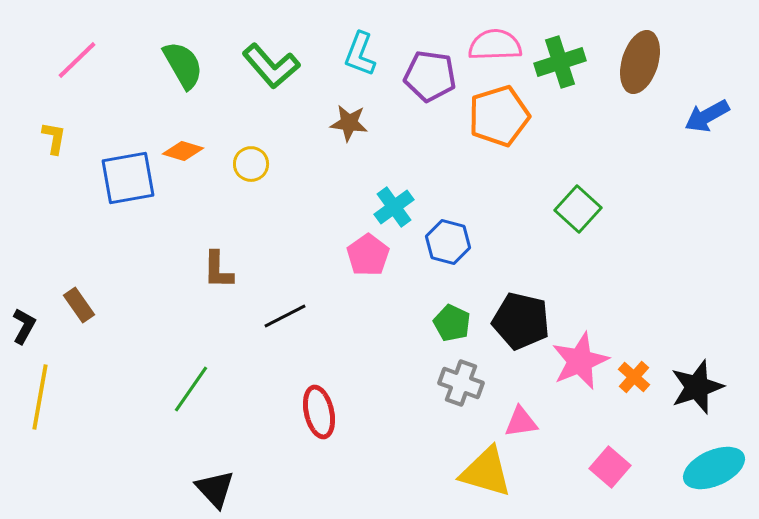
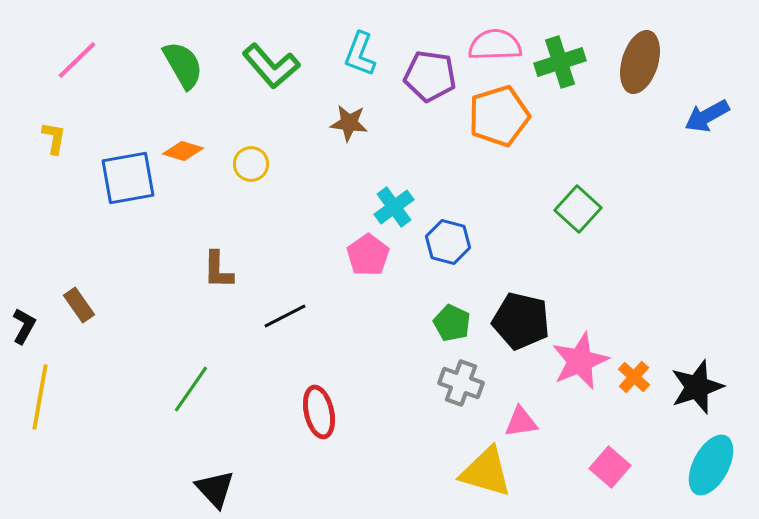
cyan ellipse: moved 3 px left, 3 px up; rotated 38 degrees counterclockwise
